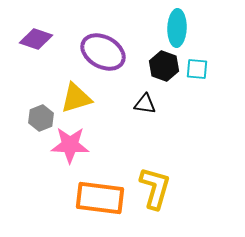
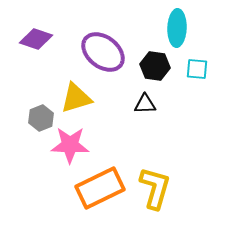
purple ellipse: rotated 9 degrees clockwise
black hexagon: moved 9 px left; rotated 12 degrees counterclockwise
black triangle: rotated 10 degrees counterclockwise
orange rectangle: moved 10 px up; rotated 33 degrees counterclockwise
